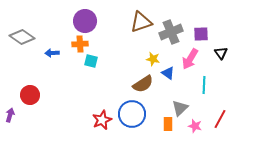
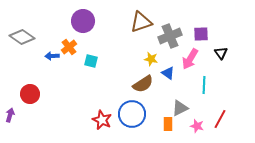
purple circle: moved 2 px left
gray cross: moved 1 px left, 4 px down
orange cross: moved 11 px left, 3 px down; rotated 35 degrees counterclockwise
blue arrow: moved 3 px down
yellow star: moved 2 px left
red circle: moved 1 px up
gray triangle: rotated 18 degrees clockwise
red star: rotated 24 degrees counterclockwise
pink star: moved 2 px right
